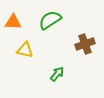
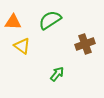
yellow triangle: moved 3 px left, 4 px up; rotated 24 degrees clockwise
